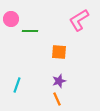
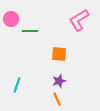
orange square: moved 2 px down
